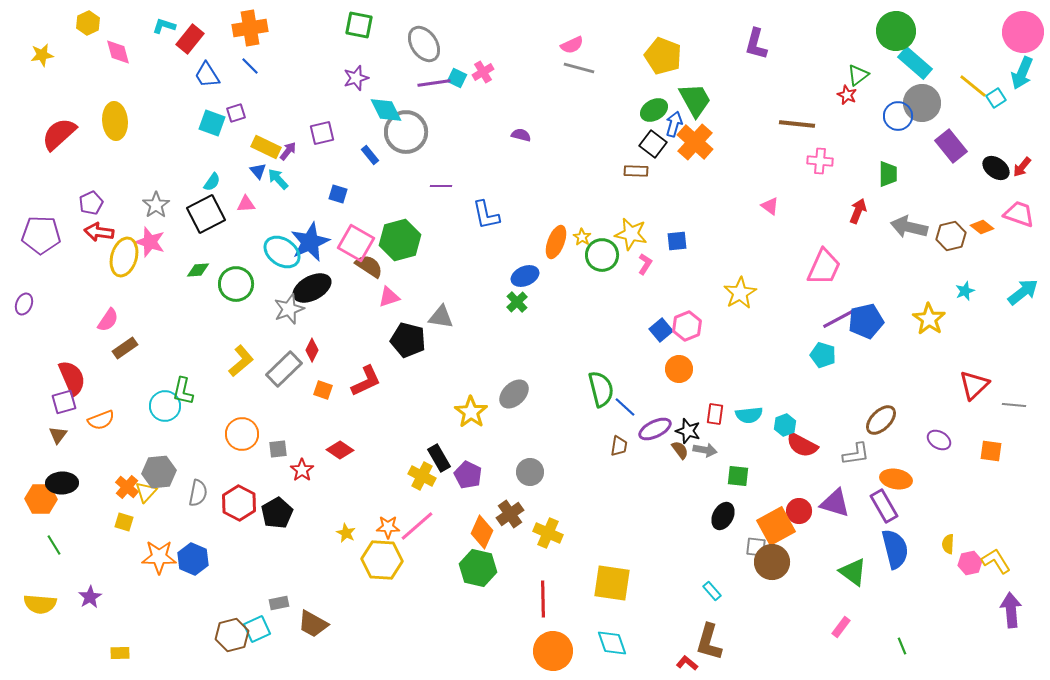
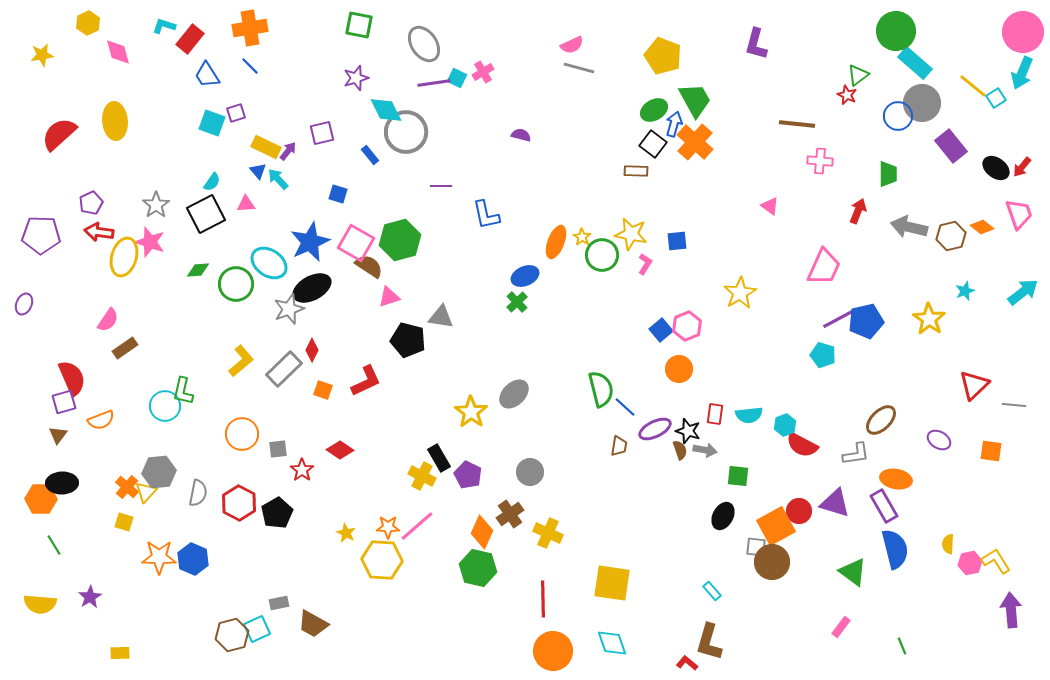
pink trapezoid at (1019, 214): rotated 52 degrees clockwise
cyan ellipse at (282, 252): moved 13 px left, 11 px down
brown semicircle at (680, 450): rotated 18 degrees clockwise
